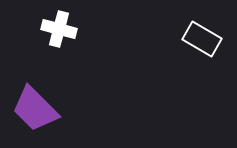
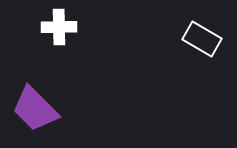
white cross: moved 2 px up; rotated 16 degrees counterclockwise
